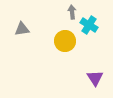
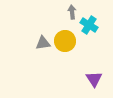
gray triangle: moved 21 px right, 14 px down
purple triangle: moved 1 px left, 1 px down
